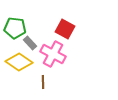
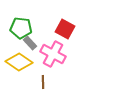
green pentagon: moved 6 px right
